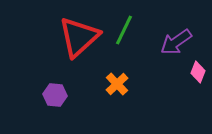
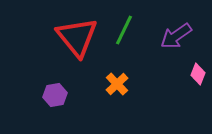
red triangle: moved 2 px left; rotated 27 degrees counterclockwise
purple arrow: moved 6 px up
pink diamond: moved 2 px down
purple hexagon: rotated 15 degrees counterclockwise
